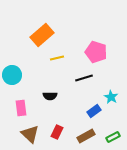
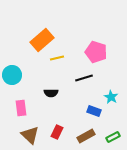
orange rectangle: moved 5 px down
black semicircle: moved 1 px right, 3 px up
blue rectangle: rotated 56 degrees clockwise
brown triangle: moved 1 px down
